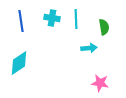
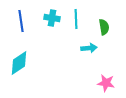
pink star: moved 6 px right
